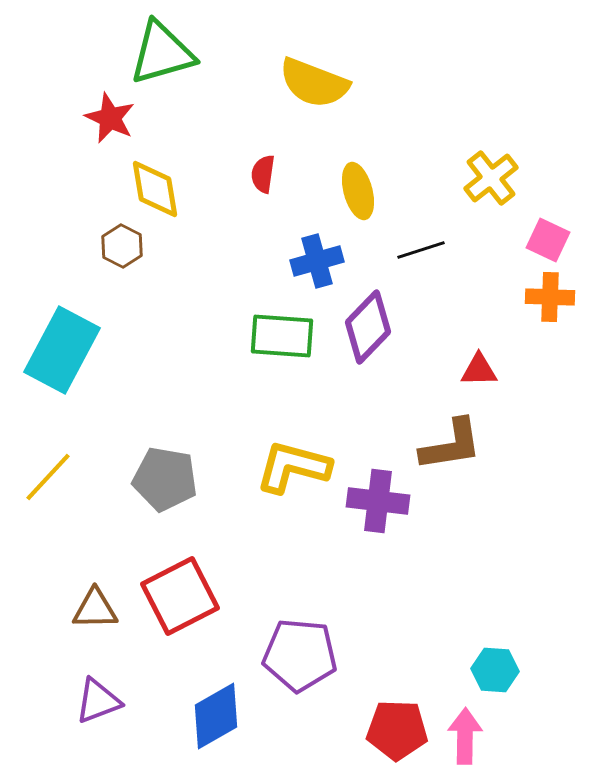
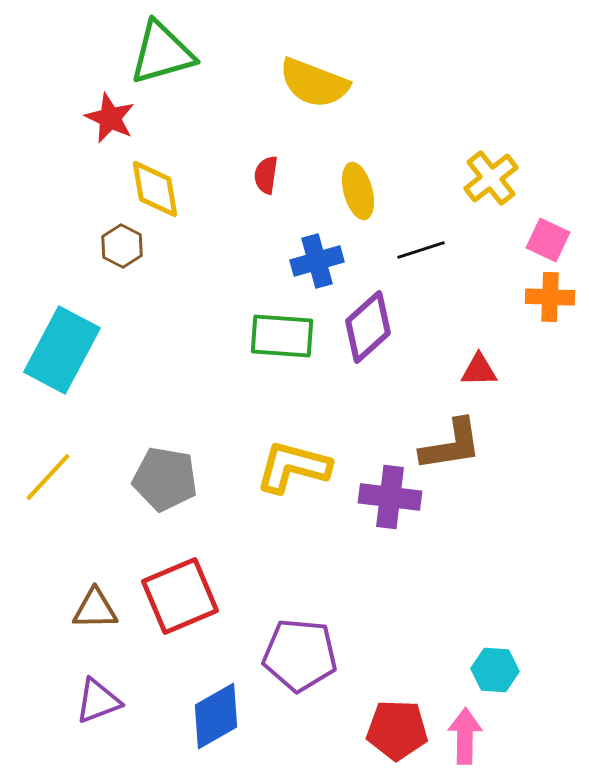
red semicircle: moved 3 px right, 1 px down
purple diamond: rotated 4 degrees clockwise
purple cross: moved 12 px right, 4 px up
red square: rotated 4 degrees clockwise
